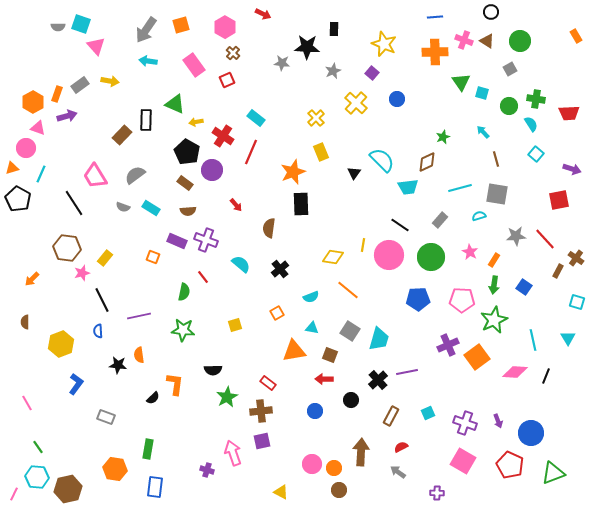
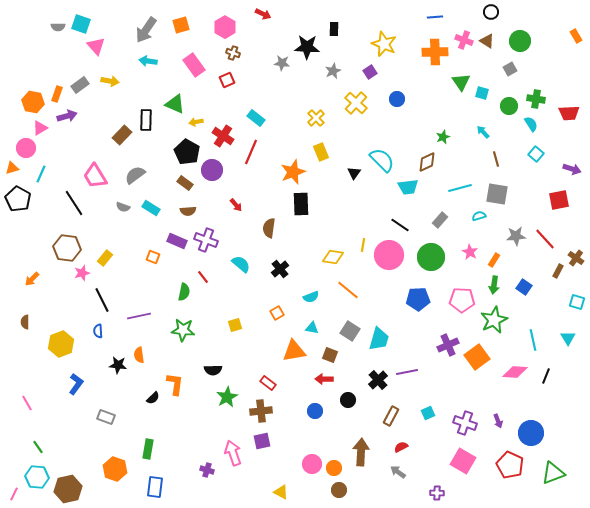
brown cross at (233, 53): rotated 24 degrees counterclockwise
purple square at (372, 73): moved 2 px left, 1 px up; rotated 16 degrees clockwise
orange hexagon at (33, 102): rotated 20 degrees counterclockwise
pink triangle at (38, 128): moved 2 px right; rotated 49 degrees counterclockwise
black circle at (351, 400): moved 3 px left
orange hexagon at (115, 469): rotated 10 degrees clockwise
